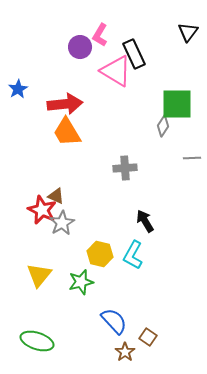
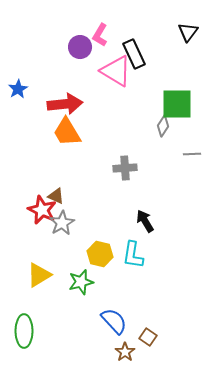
gray line: moved 4 px up
cyan L-shape: rotated 20 degrees counterclockwise
yellow triangle: rotated 20 degrees clockwise
green ellipse: moved 13 px left, 10 px up; rotated 72 degrees clockwise
